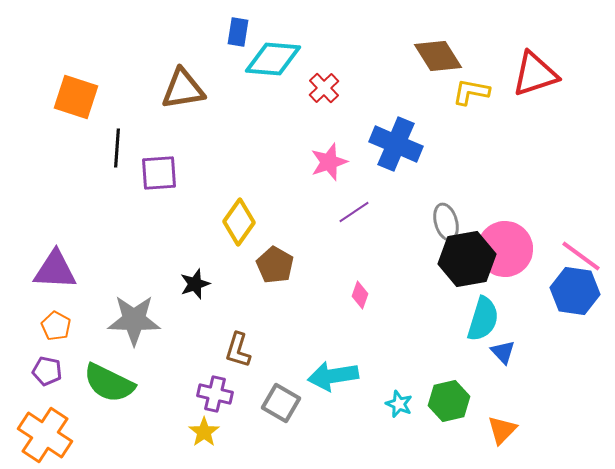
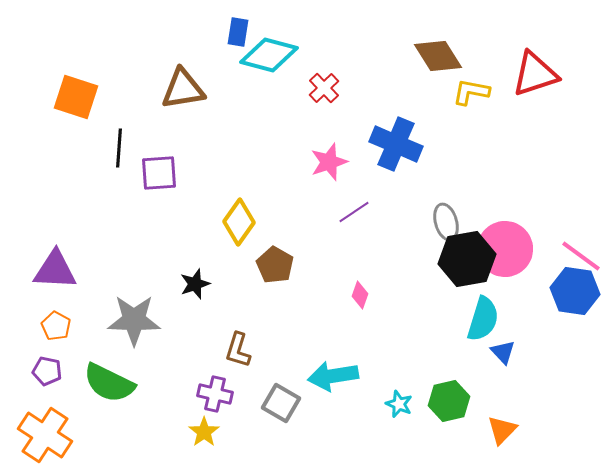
cyan diamond: moved 4 px left, 4 px up; rotated 10 degrees clockwise
black line: moved 2 px right
